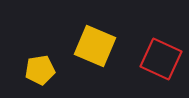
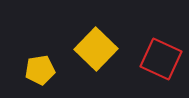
yellow square: moved 1 px right, 3 px down; rotated 21 degrees clockwise
